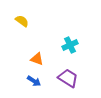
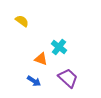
cyan cross: moved 11 px left, 2 px down; rotated 28 degrees counterclockwise
orange triangle: moved 4 px right
purple trapezoid: rotated 10 degrees clockwise
